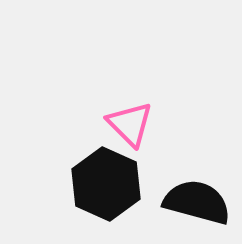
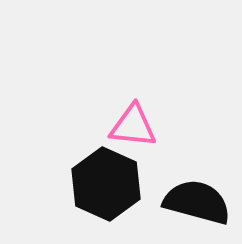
pink triangle: moved 3 px right, 2 px down; rotated 39 degrees counterclockwise
